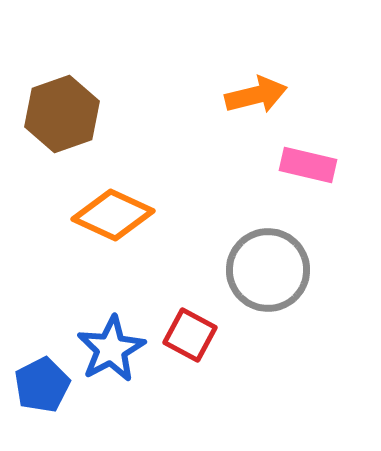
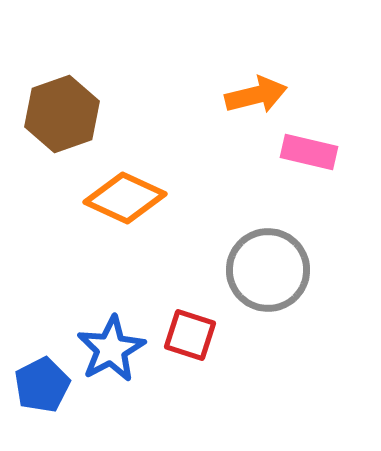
pink rectangle: moved 1 px right, 13 px up
orange diamond: moved 12 px right, 17 px up
red square: rotated 10 degrees counterclockwise
